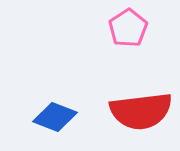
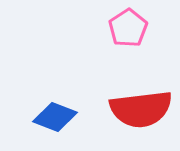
red semicircle: moved 2 px up
